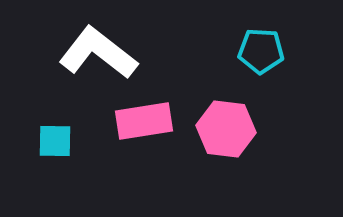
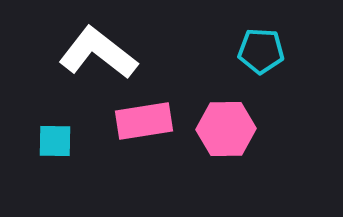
pink hexagon: rotated 8 degrees counterclockwise
